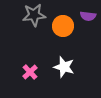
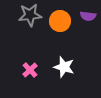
gray star: moved 4 px left
orange circle: moved 3 px left, 5 px up
pink cross: moved 2 px up
